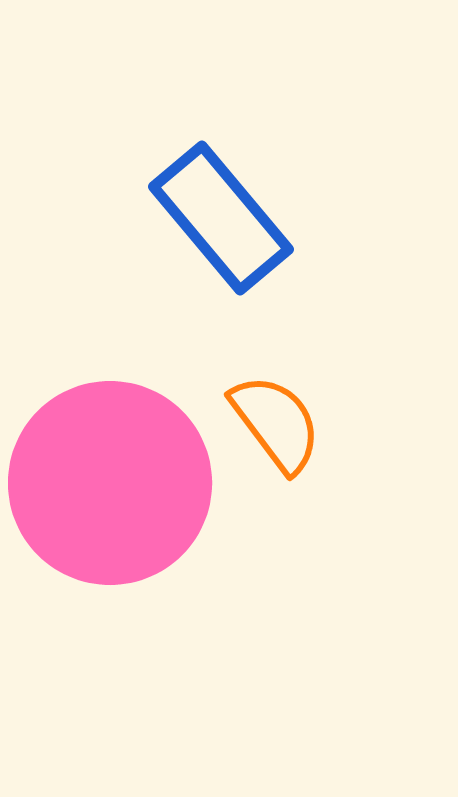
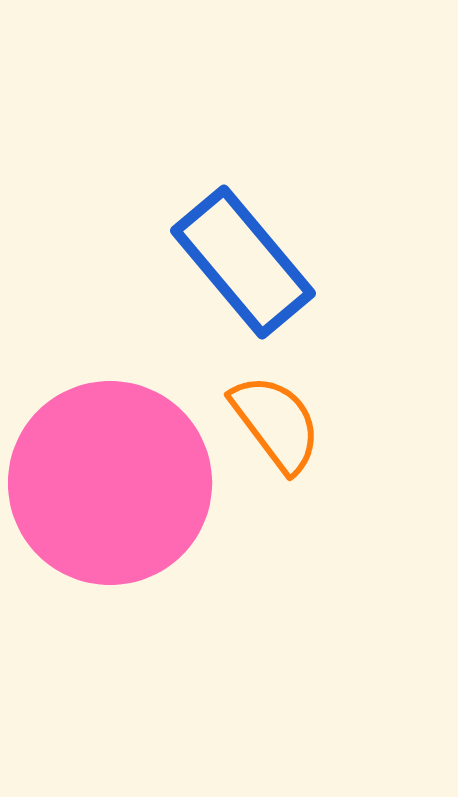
blue rectangle: moved 22 px right, 44 px down
